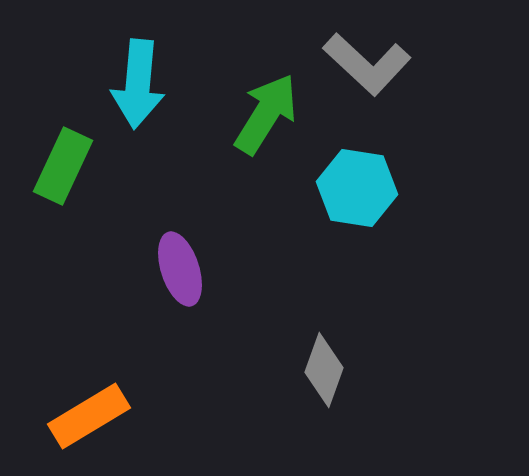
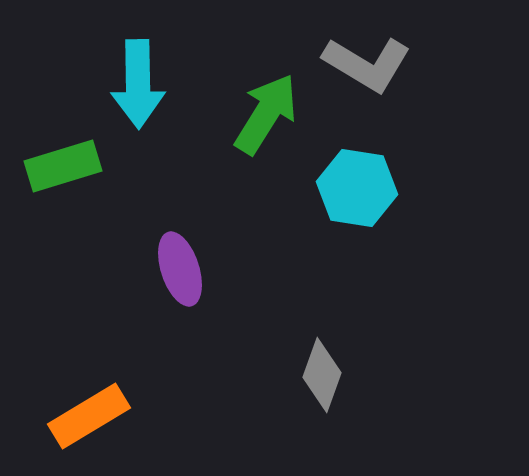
gray L-shape: rotated 12 degrees counterclockwise
cyan arrow: rotated 6 degrees counterclockwise
green rectangle: rotated 48 degrees clockwise
gray diamond: moved 2 px left, 5 px down
